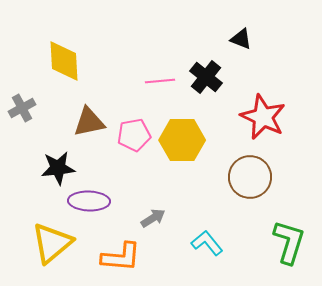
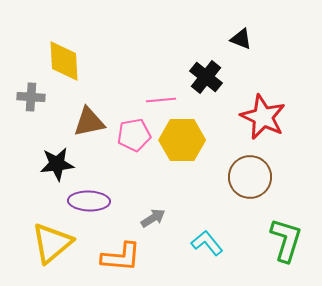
pink line: moved 1 px right, 19 px down
gray cross: moved 9 px right, 11 px up; rotated 32 degrees clockwise
black star: moved 1 px left, 4 px up
green L-shape: moved 3 px left, 2 px up
